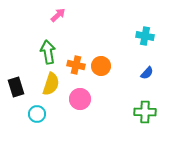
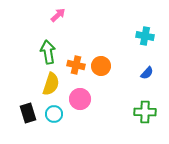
black rectangle: moved 12 px right, 26 px down
cyan circle: moved 17 px right
